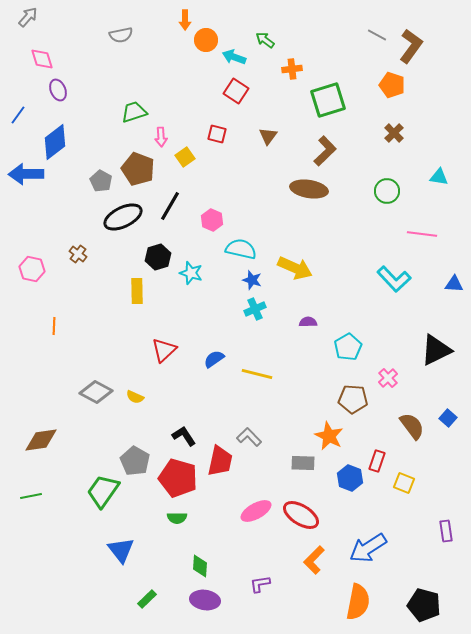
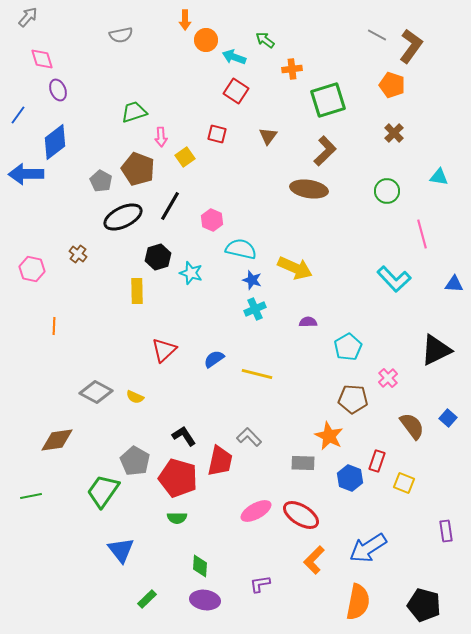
pink line at (422, 234): rotated 68 degrees clockwise
brown diamond at (41, 440): moved 16 px right
